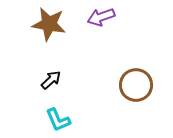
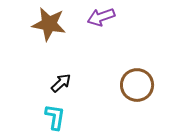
black arrow: moved 10 px right, 3 px down
brown circle: moved 1 px right
cyan L-shape: moved 3 px left, 3 px up; rotated 148 degrees counterclockwise
